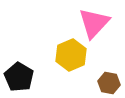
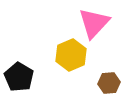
brown hexagon: rotated 15 degrees counterclockwise
